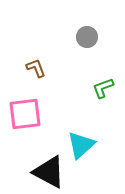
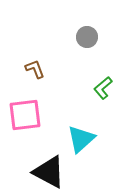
brown L-shape: moved 1 px left, 1 px down
green L-shape: rotated 20 degrees counterclockwise
pink square: moved 1 px down
cyan triangle: moved 6 px up
